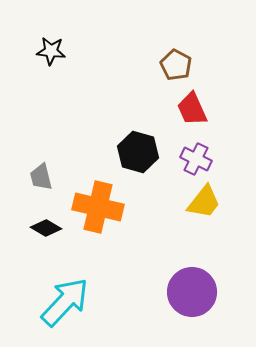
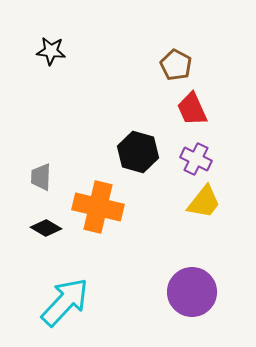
gray trapezoid: rotated 16 degrees clockwise
